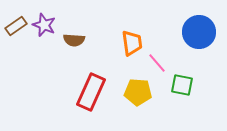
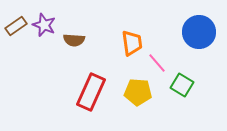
green square: rotated 20 degrees clockwise
